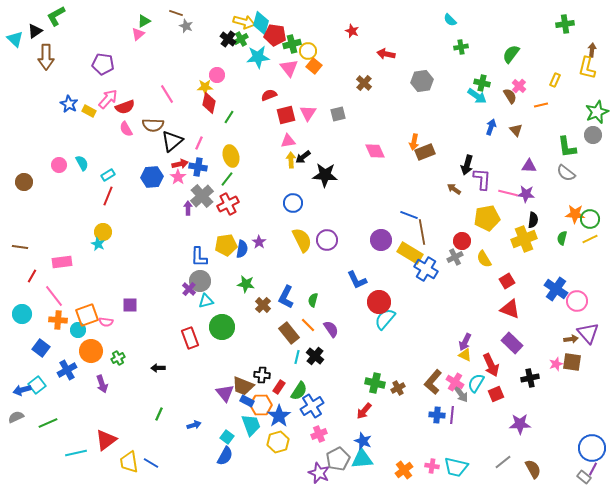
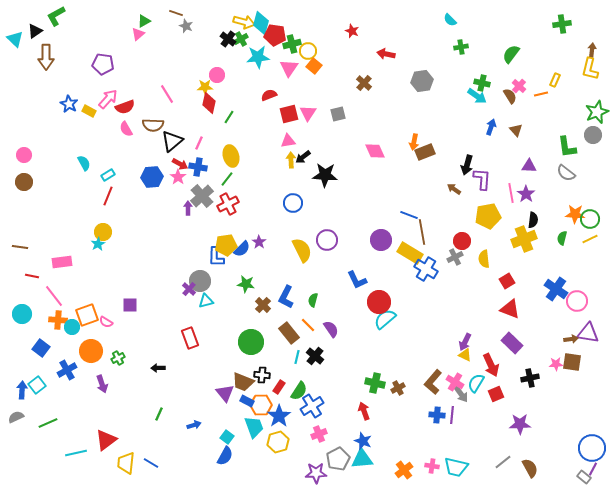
green cross at (565, 24): moved 3 px left
pink triangle at (289, 68): rotated 12 degrees clockwise
yellow L-shape at (587, 68): moved 3 px right, 1 px down
orange line at (541, 105): moved 11 px up
red square at (286, 115): moved 3 px right, 1 px up
cyan semicircle at (82, 163): moved 2 px right
red arrow at (180, 164): rotated 42 degrees clockwise
pink circle at (59, 165): moved 35 px left, 10 px up
pink line at (508, 193): moved 3 px right; rotated 66 degrees clockwise
purple star at (526, 194): rotated 30 degrees clockwise
yellow pentagon at (487, 218): moved 1 px right, 2 px up
yellow semicircle at (302, 240): moved 10 px down
cyan star at (98, 244): rotated 16 degrees clockwise
blue semicircle at (242, 249): rotated 36 degrees clockwise
blue L-shape at (199, 257): moved 17 px right
yellow semicircle at (484, 259): rotated 24 degrees clockwise
red line at (32, 276): rotated 72 degrees clockwise
cyan semicircle at (385, 319): rotated 10 degrees clockwise
pink semicircle at (106, 322): rotated 24 degrees clockwise
green circle at (222, 327): moved 29 px right, 15 px down
cyan circle at (78, 330): moved 6 px left, 3 px up
purple triangle at (588, 333): rotated 40 degrees counterclockwise
pink star at (556, 364): rotated 16 degrees clockwise
brown trapezoid at (243, 386): moved 4 px up
blue arrow at (22, 390): rotated 108 degrees clockwise
red arrow at (364, 411): rotated 120 degrees clockwise
cyan trapezoid at (251, 425): moved 3 px right, 2 px down
yellow trapezoid at (129, 462): moved 3 px left, 1 px down; rotated 15 degrees clockwise
brown semicircle at (533, 469): moved 3 px left, 1 px up
purple star at (319, 473): moved 3 px left; rotated 25 degrees counterclockwise
